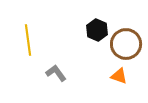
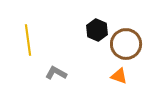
gray L-shape: rotated 25 degrees counterclockwise
